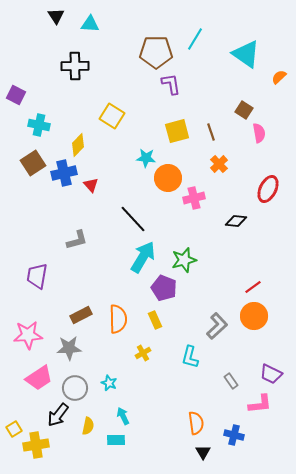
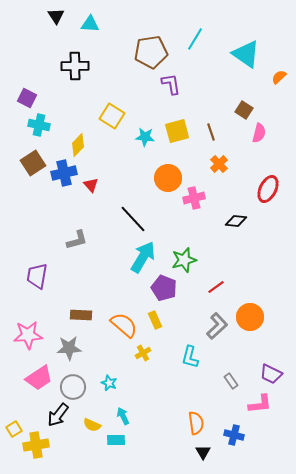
brown pentagon at (156, 52): moved 5 px left; rotated 8 degrees counterclockwise
purple square at (16, 95): moved 11 px right, 3 px down
pink semicircle at (259, 133): rotated 24 degrees clockwise
cyan star at (146, 158): moved 1 px left, 21 px up
red line at (253, 287): moved 37 px left
brown rectangle at (81, 315): rotated 30 degrees clockwise
orange circle at (254, 316): moved 4 px left, 1 px down
orange semicircle at (118, 319): moved 6 px right, 6 px down; rotated 48 degrees counterclockwise
gray circle at (75, 388): moved 2 px left, 1 px up
yellow semicircle at (88, 426): moved 4 px right, 1 px up; rotated 102 degrees clockwise
